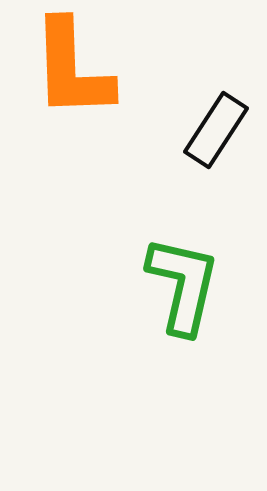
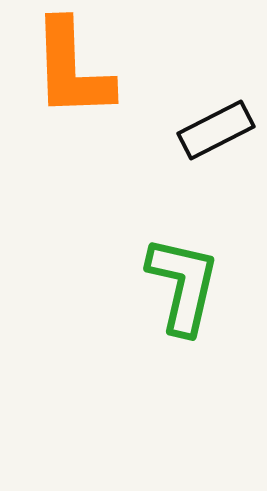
black rectangle: rotated 30 degrees clockwise
